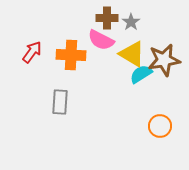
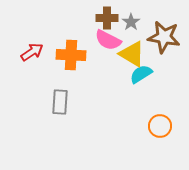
pink semicircle: moved 7 px right
red arrow: rotated 20 degrees clockwise
brown star: moved 23 px up; rotated 20 degrees clockwise
